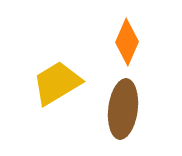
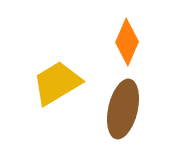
brown ellipse: rotated 6 degrees clockwise
